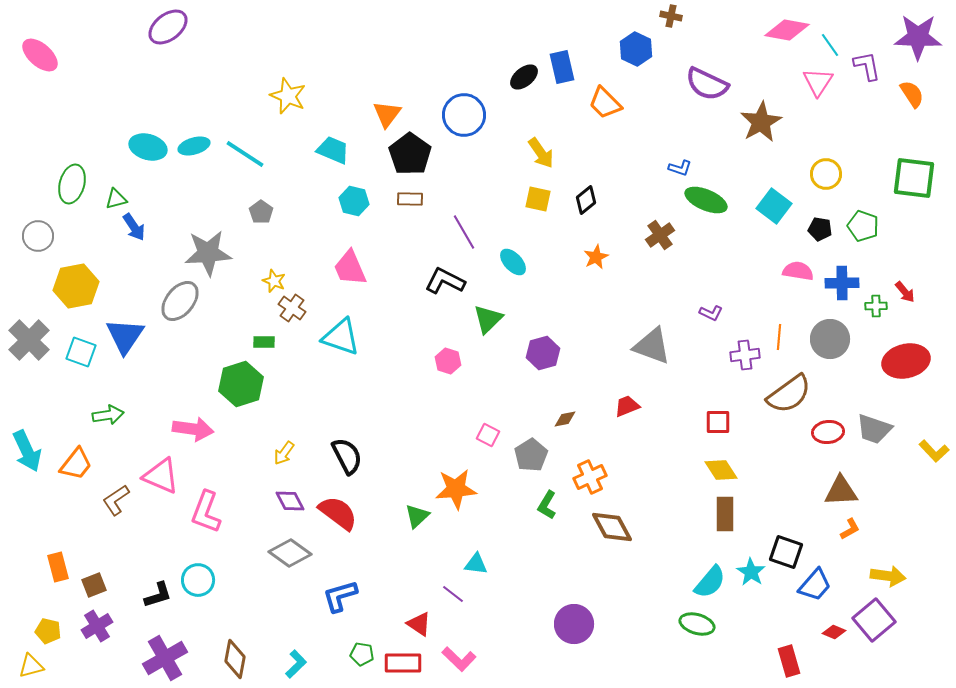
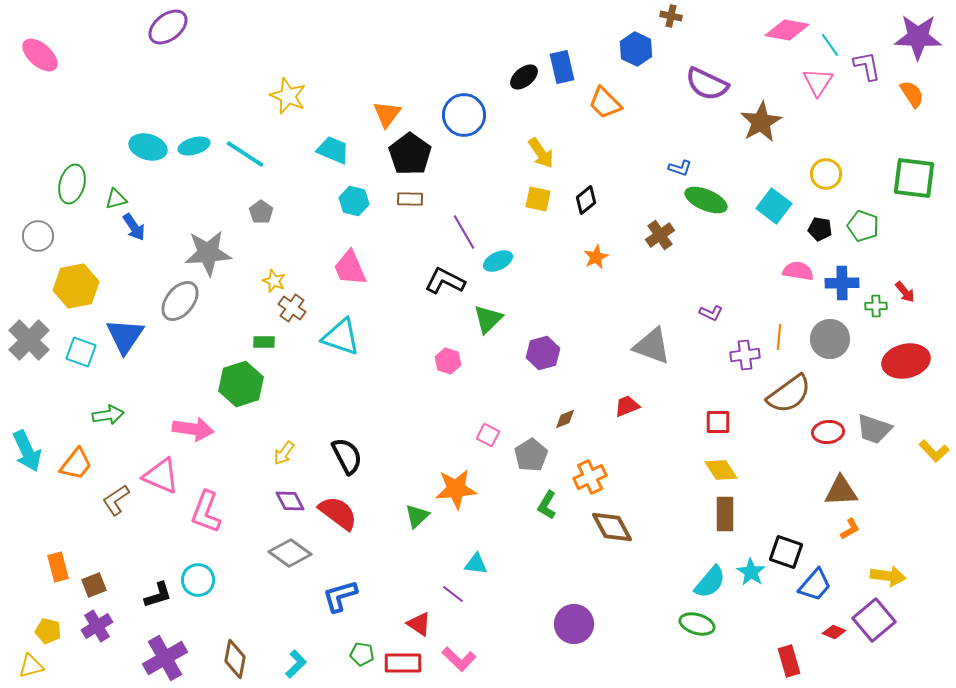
cyan ellipse at (513, 262): moved 15 px left, 1 px up; rotated 72 degrees counterclockwise
brown diamond at (565, 419): rotated 10 degrees counterclockwise
